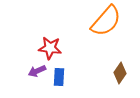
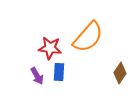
orange semicircle: moved 18 px left, 16 px down
purple arrow: moved 5 px down; rotated 96 degrees counterclockwise
blue rectangle: moved 5 px up
